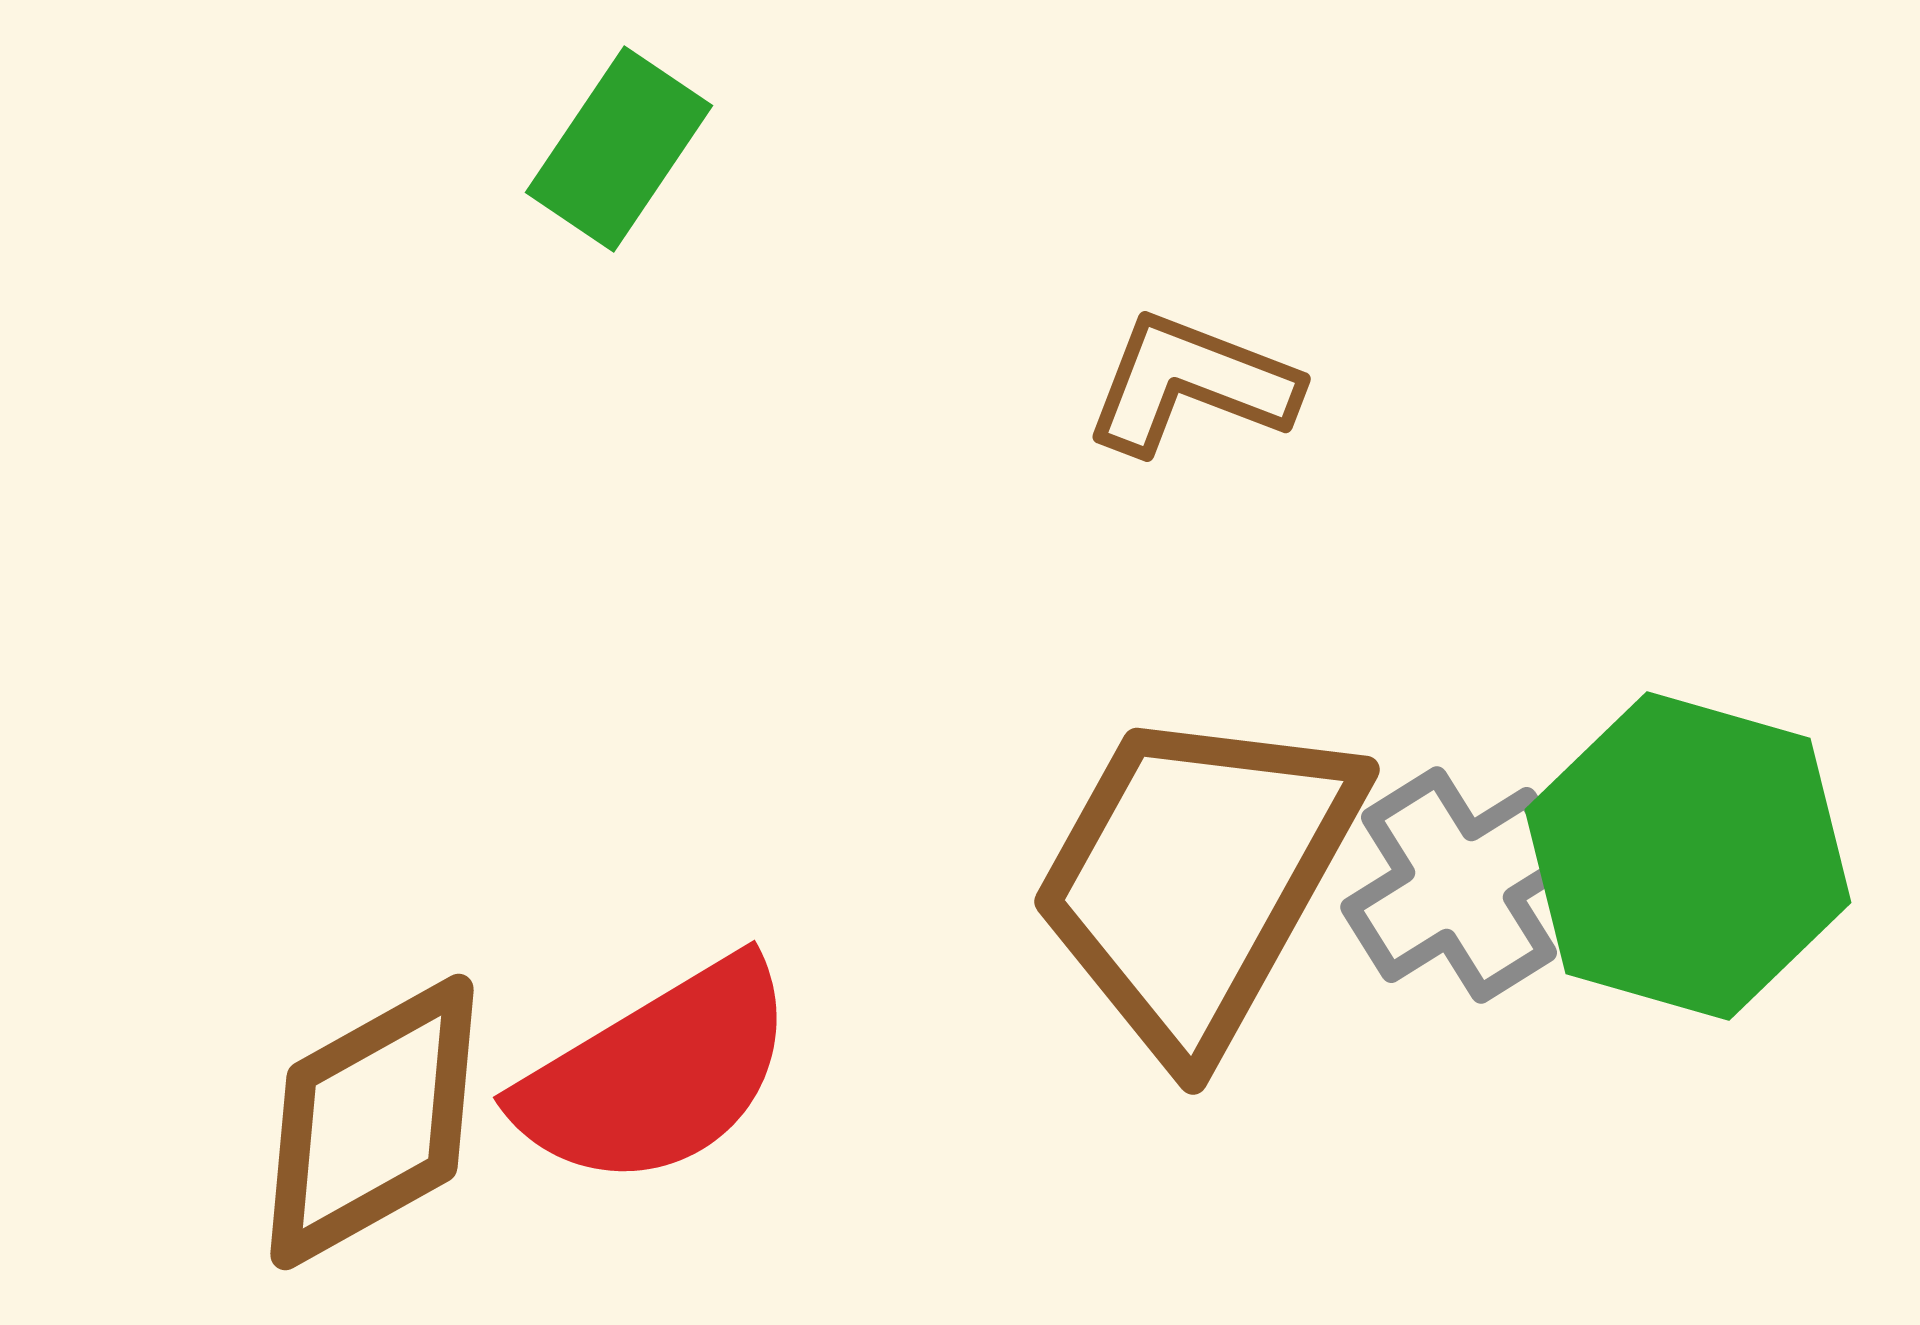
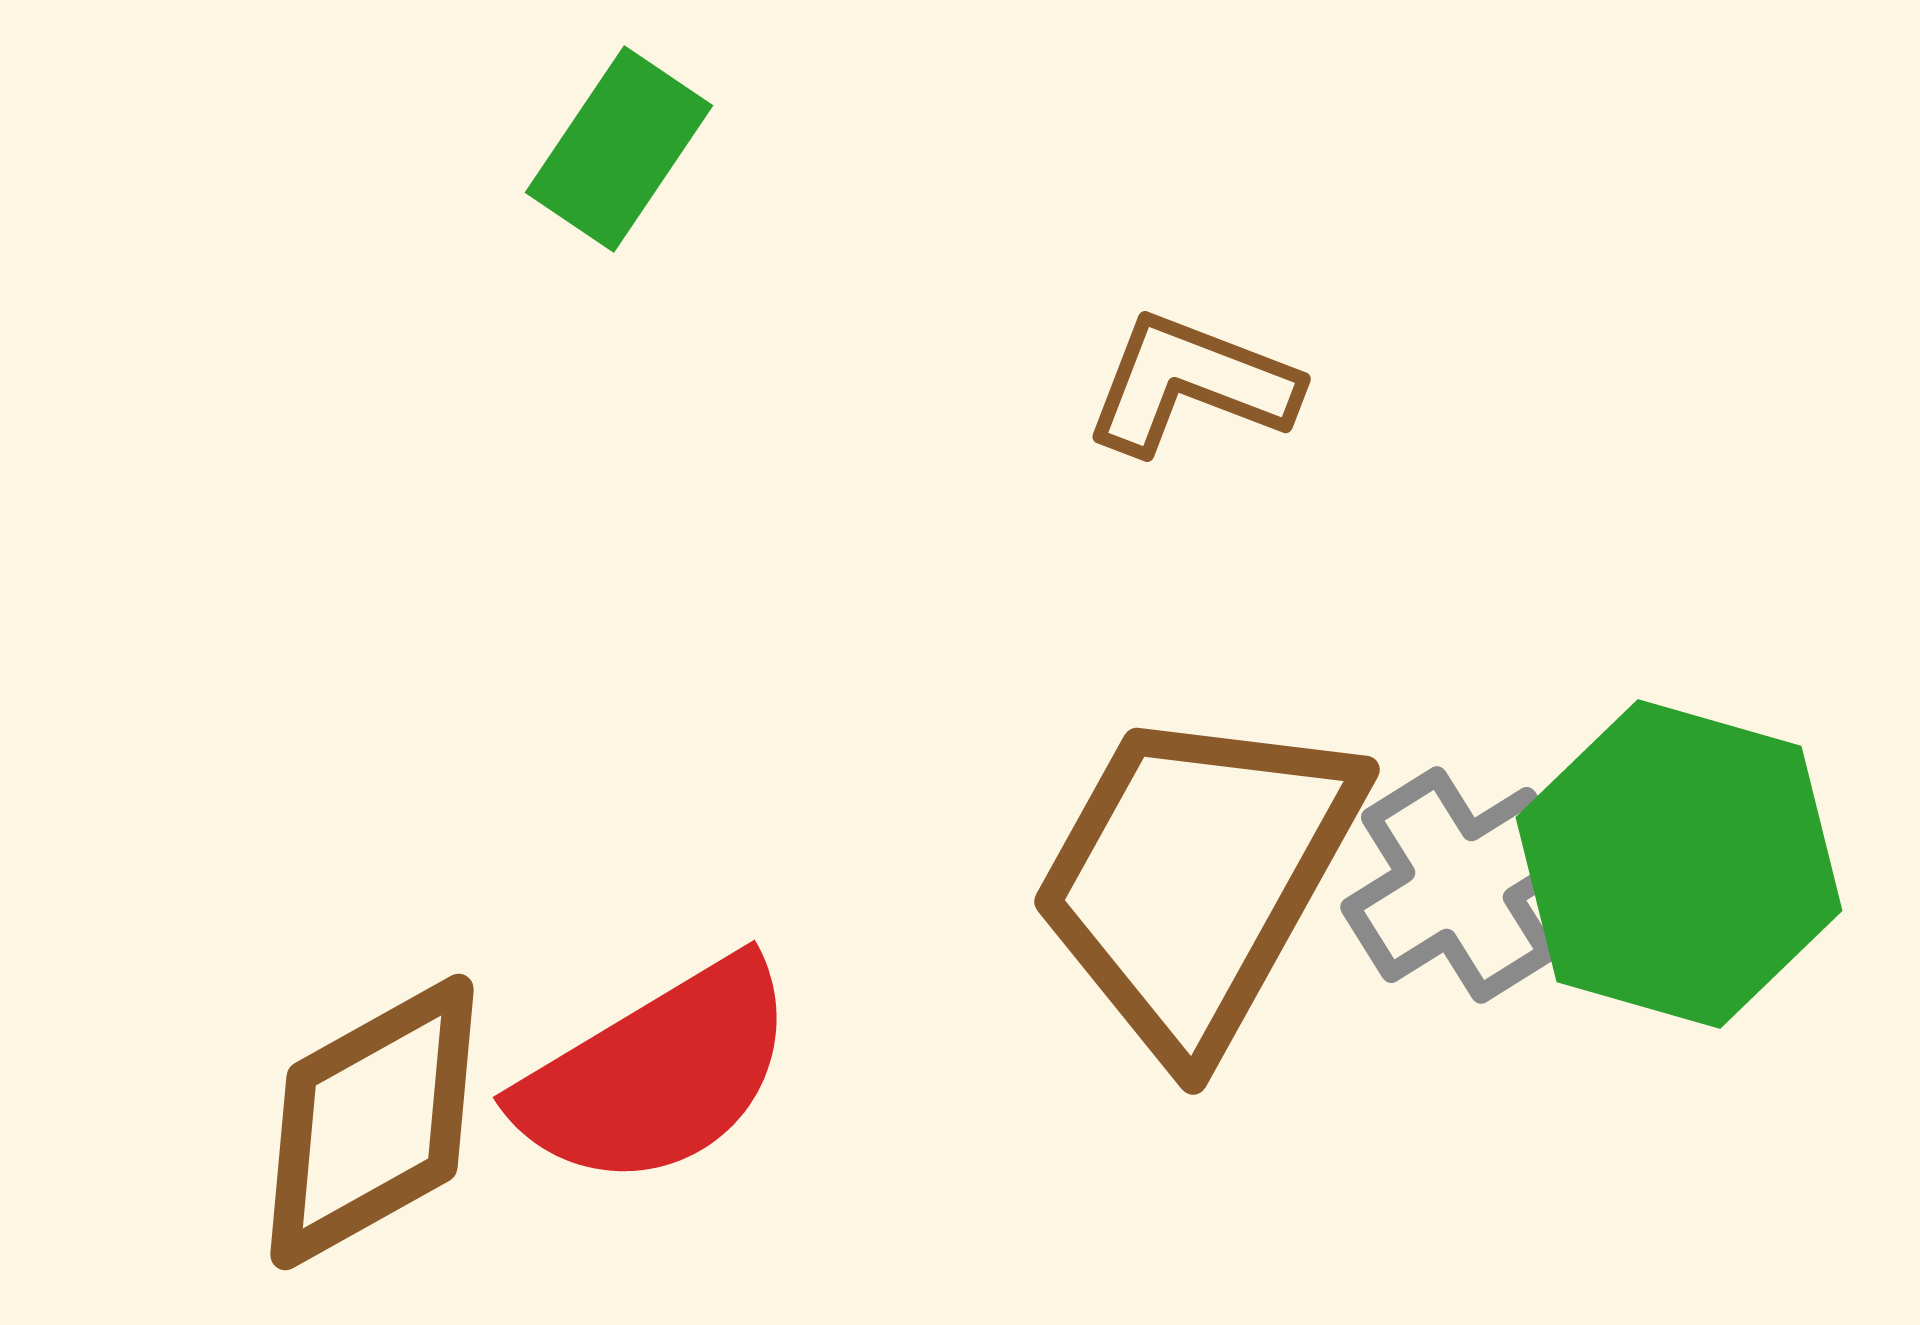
green hexagon: moved 9 px left, 8 px down
